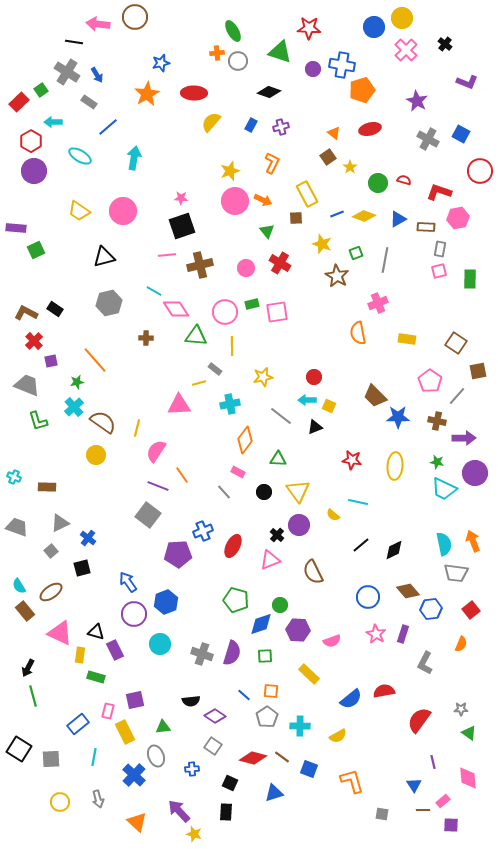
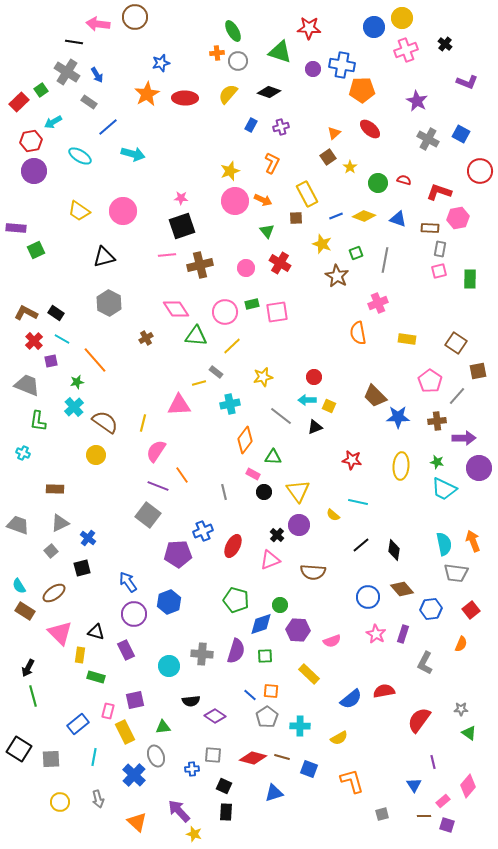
pink cross at (406, 50): rotated 25 degrees clockwise
orange pentagon at (362, 90): rotated 15 degrees clockwise
red ellipse at (194, 93): moved 9 px left, 5 px down
cyan arrow at (53, 122): rotated 30 degrees counterclockwise
yellow semicircle at (211, 122): moved 17 px right, 28 px up
red ellipse at (370, 129): rotated 55 degrees clockwise
orange triangle at (334, 133): rotated 40 degrees clockwise
red hexagon at (31, 141): rotated 20 degrees clockwise
cyan arrow at (134, 158): moved 1 px left, 4 px up; rotated 95 degrees clockwise
blue line at (337, 214): moved 1 px left, 2 px down
blue triangle at (398, 219): rotated 48 degrees clockwise
brown rectangle at (426, 227): moved 4 px right, 1 px down
cyan line at (154, 291): moved 92 px left, 48 px down
gray hexagon at (109, 303): rotated 20 degrees counterclockwise
black rectangle at (55, 309): moved 1 px right, 4 px down
brown cross at (146, 338): rotated 32 degrees counterclockwise
yellow line at (232, 346): rotated 48 degrees clockwise
gray rectangle at (215, 369): moved 1 px right, 3 px down
green L-shape at (38, 421): rotated 25 degrees clockwise
brown cross at (437, 421): rotated 18 degrees counterclockwise
brown semicircle at (103, 422): moved 2 px right
yellow line at (137, 428): moved 6 px right, 5 px up
green triangle at (278, 459): moved 5 px left, 2 px up
yellow ellipse at (395, 466): moved 6 px right
pink rectangle at (238, 472): moved 15 px right, 2 px down
purple circle at (475, 473): moved 4 px right, 5 px up
cyan cross at (14, 477): moved 9 px right, 24 px up
brown rectangle at (47, 487): moved 8 px right, 2 px down
gray line at (224, 492): rotated 28 degrees clockwise
gray trapezoid at (17, 527): moved 1 px right, 2 px up
black diamond at (394, 550): rotated 55 degrees counterclockwise
brown semicircle at (313, 572): rotated 60 degrees counterclockwise
brown diamond at (408, 591): moved 6 px left, 2 px up
brown ellipse at (51, 592): moved 3 px right, 1 px down
blue hexagon at (166, 602): moved 3 px right
brown rectangle at (25, 611): rotated 18 degrees counterclockwise
pink triangle at (60, 633): rotated 20 degrees clockwise
cyan circle at (160, 644): moved 9 px right, 22 px down
purple rectangle at (115, 650): moved 11 px right
purple semicircle at (232, 653): moved 4 px right, 2 px up
gray cross at (202, 654): rotated 15 degrees counterclockwise
blue line at (244, 695): moved 6 px right
yellow semicircle at (338, 736): moved 1 px right, 2 px down
gray square at (213, 746): moved 9 px down; rotated 30 degrees counterclockwise
brown line at (282, 757): rotated 21 degrees counterclockwise
pink diamond at (468, 778): moved 8 px down; rotated 45 degrees clockwise
black square at (230, 783): moved 6 px left, 3 px down
brown line at (423, 810): moved 1 px right, 6 px down
gray square at (382, 814): rotated 24 degrees counterclockwise
purple square at (451, 825): moved 4 px left; rotated 14 degrees clockwise
